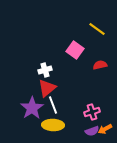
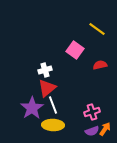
orange arrow: rotated 152 degrees clockwise
